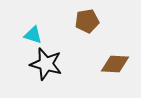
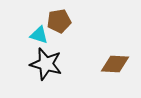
brown pentagon: moved 28 px left
cyan triangle: moved 6 px right
